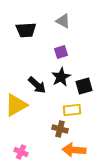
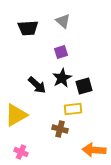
gray triangle: rotated 14 degrees clockwise
black trapezoid: moved 2 px right, 2 px up
black star: moved 1 px right, 1 px down
yellow triangle: moved 10 px down
yellow rectangle: moved 1 px right, 1 px up
orange arrow: moved 20 px right
